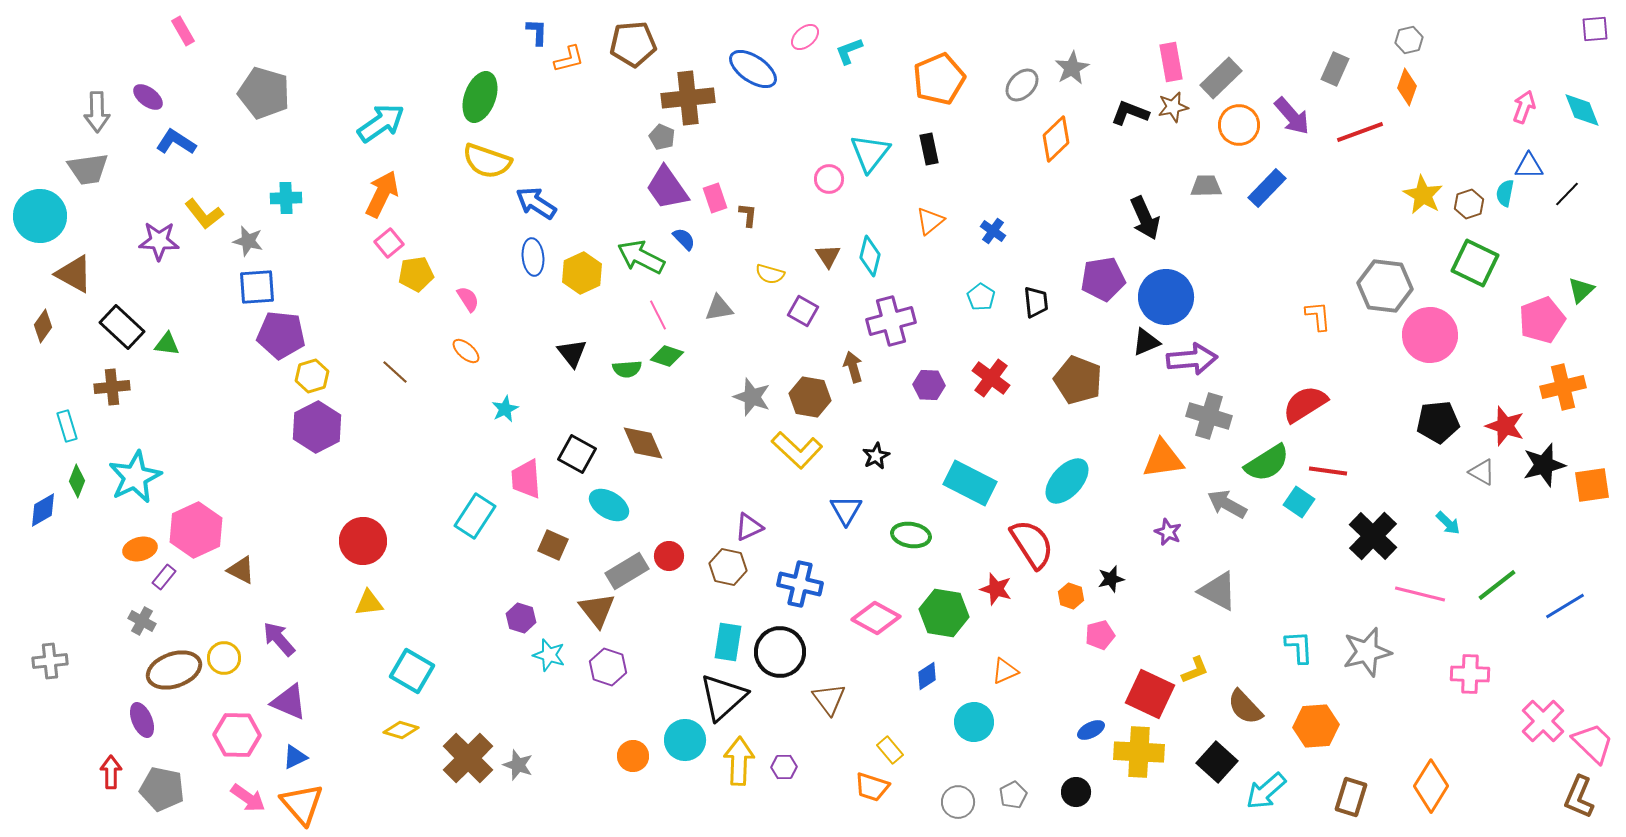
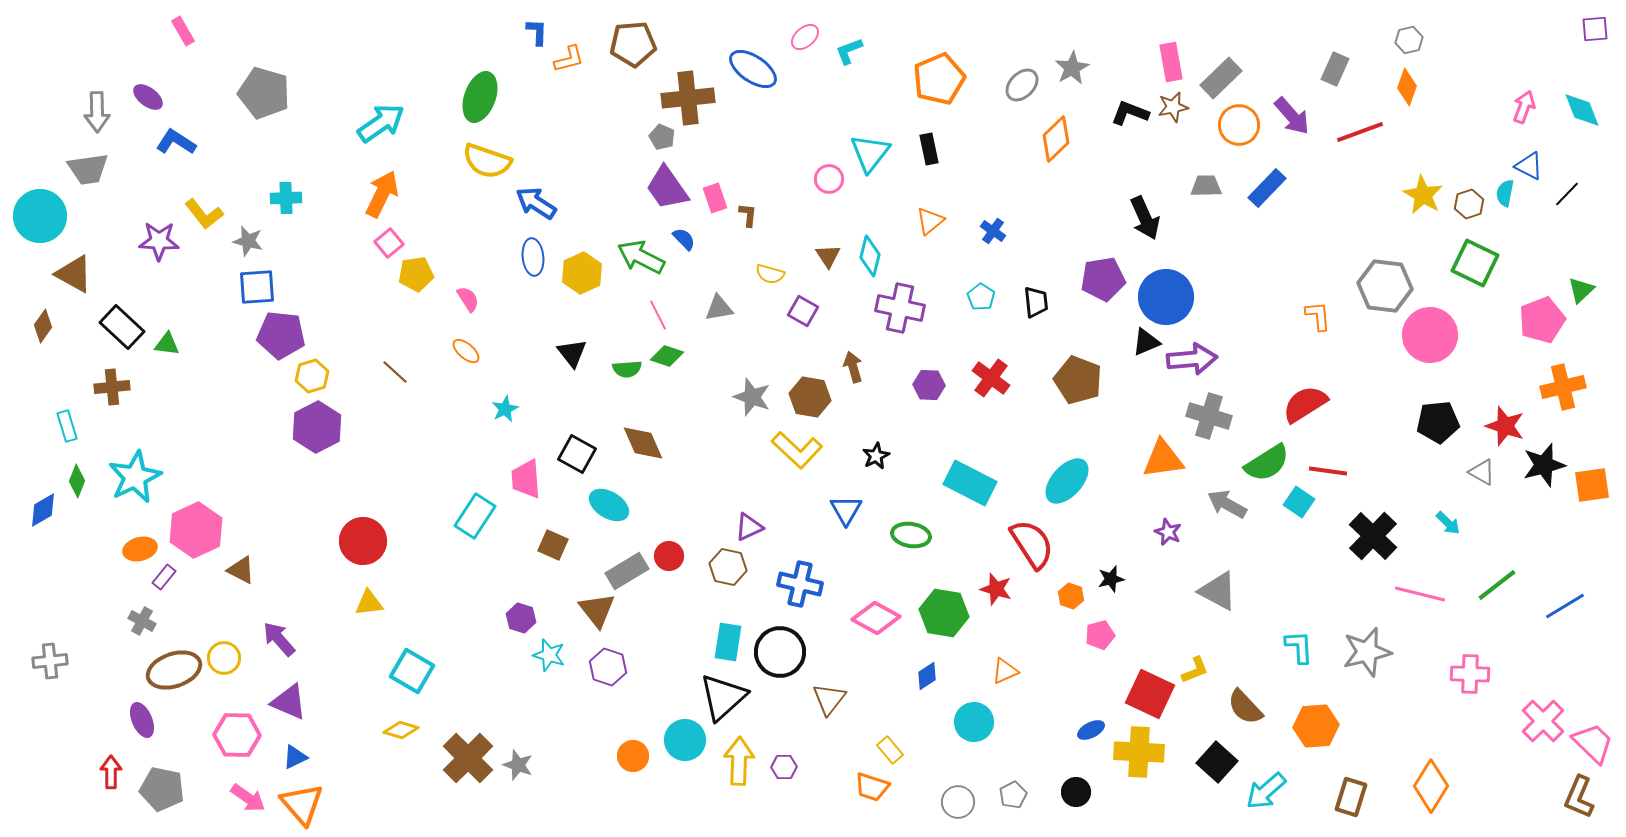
blue triangle at (1529, 166): rotated 28 degrees clockwise
purple cross at (891, 321): moved 9 px right, 13 px up; rotated 27 degrees clockwise
brown triangle at (829, 699): rotated 15 degrees clockwise
